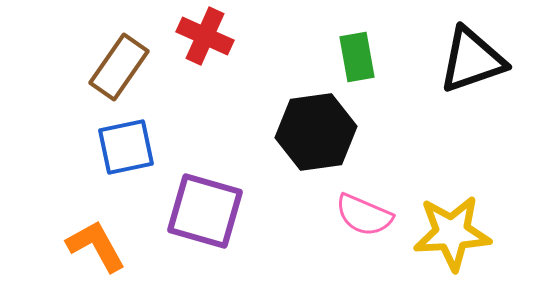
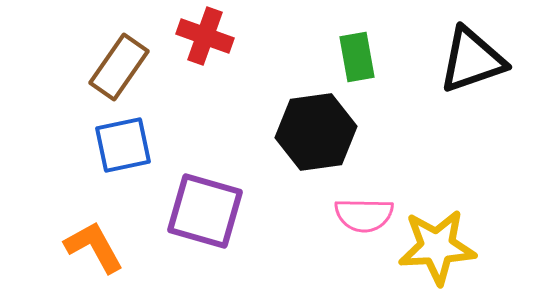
red cross: rotated 4 degrees counterclockwise
blue square: moved 3 px left, 2 px up
pink semicircle: rotated 22 degrees counterclockwise
yellow star: moved 15 px left, 14 px down
orange L-shape: moved 2 px left, 1 px down
